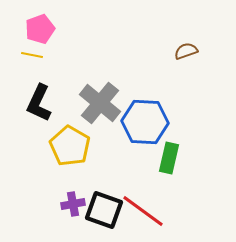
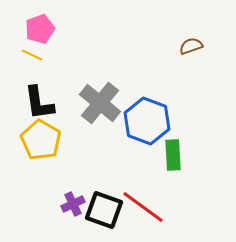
brown semicircle: moved 5 px right, 5 px up
yellow line: rotated 15 degrees clockwise
black L-shape: rotated 33 degrees counterclockwise
blue hexagon: moved 2 px right, 1 px up; rotated 18 degrees clockwise
yellow pentagon: moved 29 px left, 6 px up
green rectangle: moved 4 px right, 3 px up; rotated 16 degrees counterclockwise
purple cross: rotated 15 degrees counterclockwise
red line: moved 4 px up
